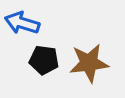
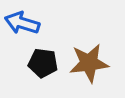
black pentagon: moved 1 px left, 3 px down
